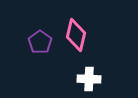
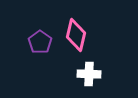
white cross: moved 5 px up
